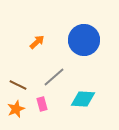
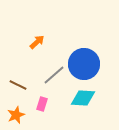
blue circle: moved 24 px down
gray line: moved 2 px up
cyan diamond: moved 1 px up
pink rectangle: rotated 32 degrees clockwise
orange star: moved 6 px down
